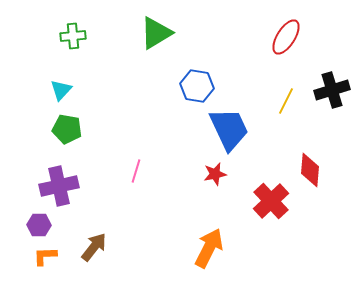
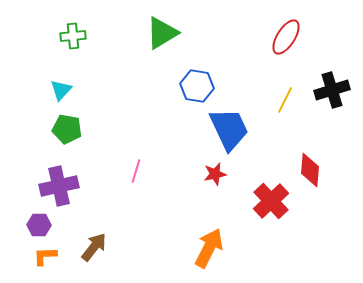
green triangle: moved 6 px right
yellow line: moved 1 px left, 1 px up
